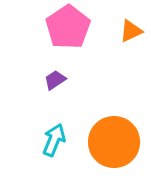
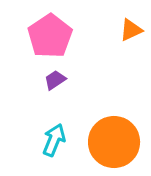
pink pentagon: moved 18 px left, 9 px down
orange triangle: moved 1 px up
